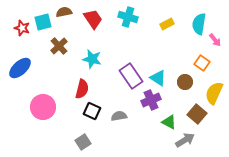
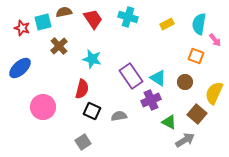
orange square: moved 6 px left, 7 px up; rotated 14 degrees counterclockwise
